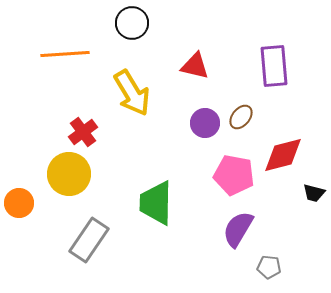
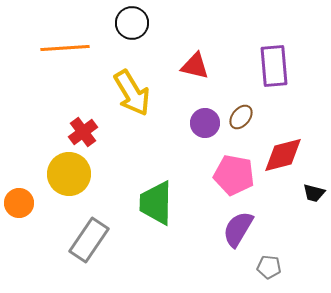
orange line: moved 6 px up
